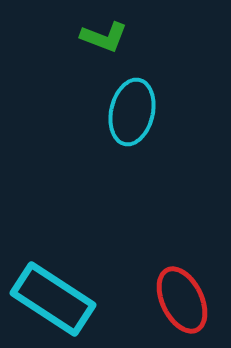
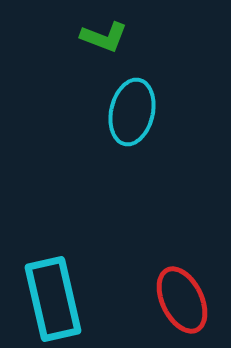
cyan rectangle: rotated 44 degrees clockwise
